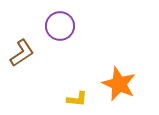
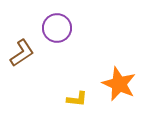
purple circle: moved 3 px left, 2 px down
